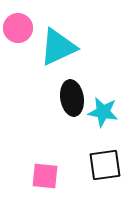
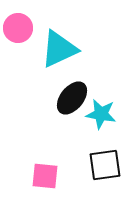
cyan triangle: moved 1 px right, 2 px down
black ellipse: rotated 48 degrees clockwise
cyan star: moved 2 px left, 2 px down
